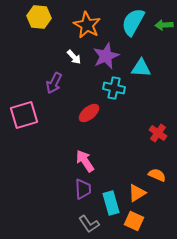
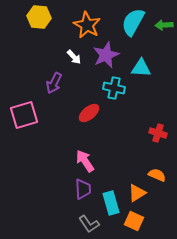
purple star: moved 1 px up
red cross: rotated 18 degrees counterclockwise
